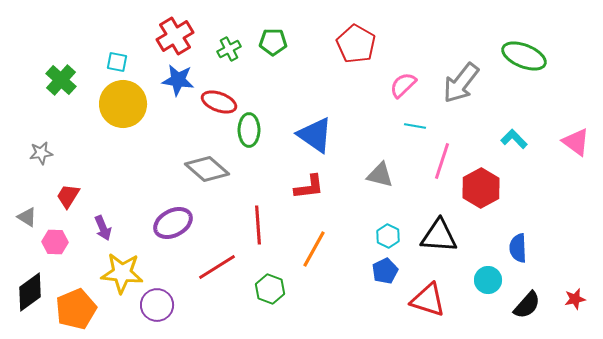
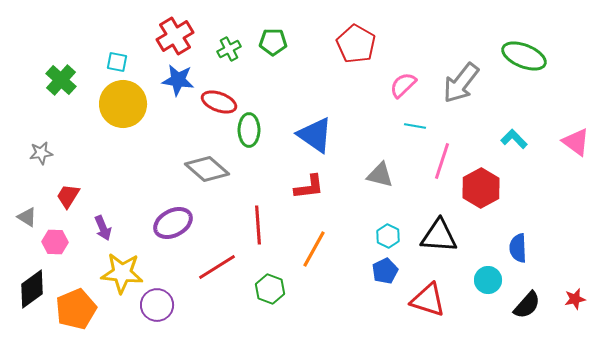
black diamond at (30, 292): moved 2 px right, 3 px up
